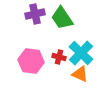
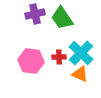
red cross: rotated 16 degrees counterclockwise
